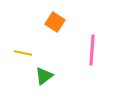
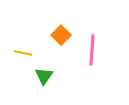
orange square: moved 6 px right, 13 px down; rotated 12 degrees clockwise
green triangle: rotated 18 degrees counterclockwise
